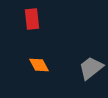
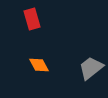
red rectangle: rotated 10 degrees counterclockwise
